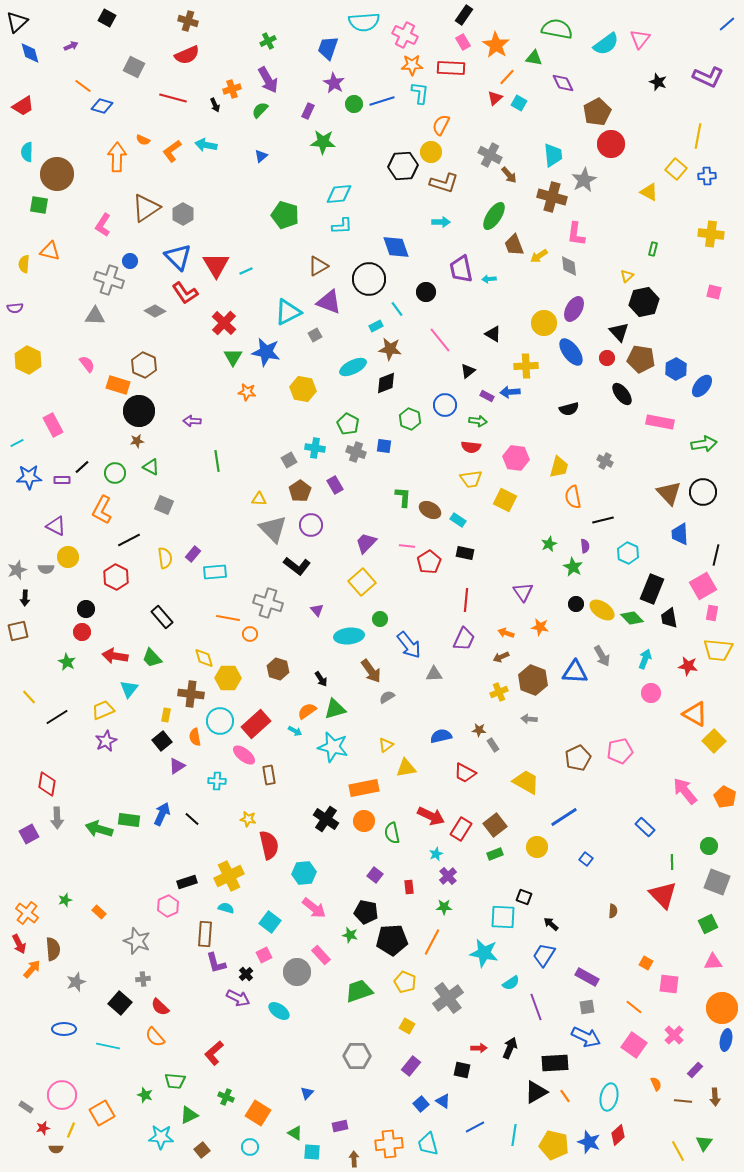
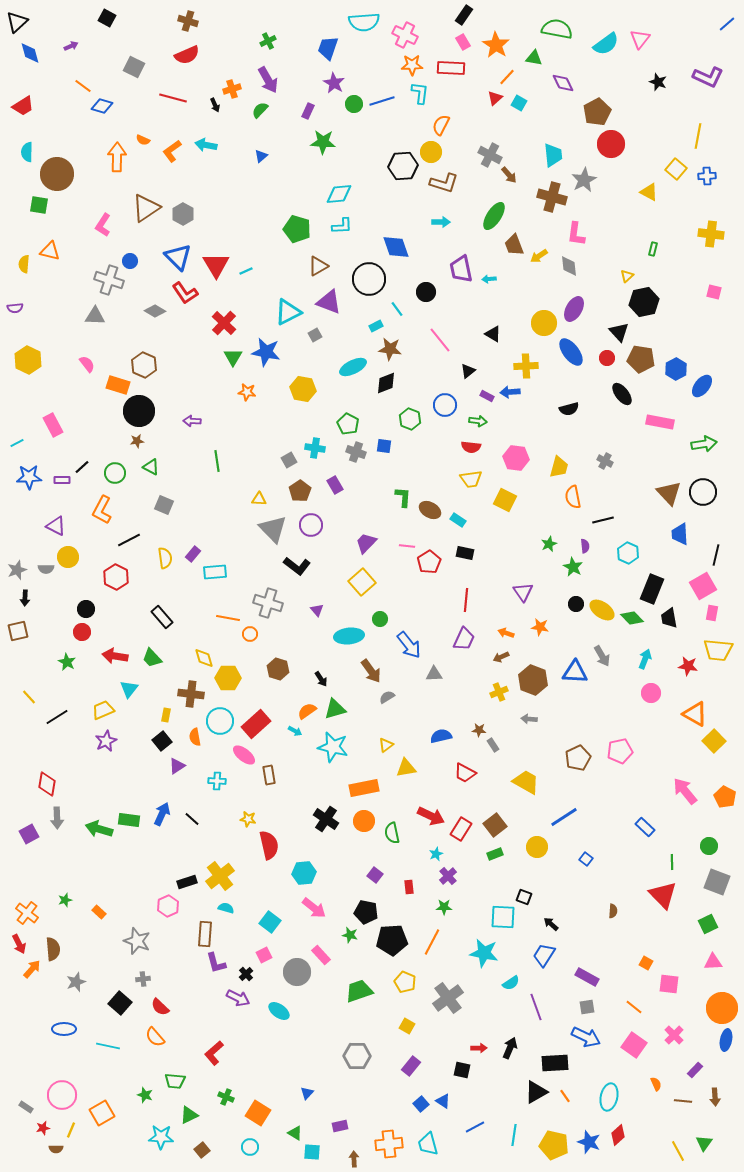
green pentagon at (285, 215): moved 12 px right, 14 px down
yellow cross at (229, 876): moved 9 px left; rotated 12 degrees counterclockwise
